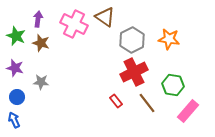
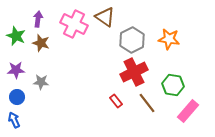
purple star: moved 1 px right, 2 px down; rotated 18 degrees counterclockwise
